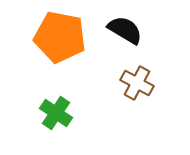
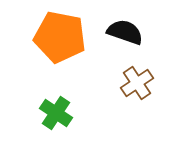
black semicircle: moved 2 px down; rotated 12 degrees counterclockwise
brown cross: rotated 28 degrees clockwise
